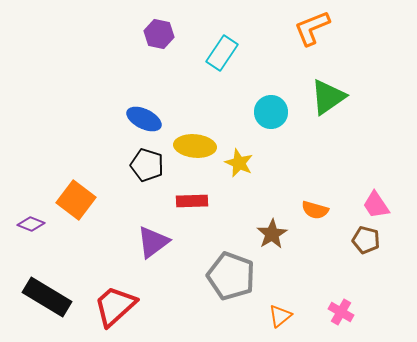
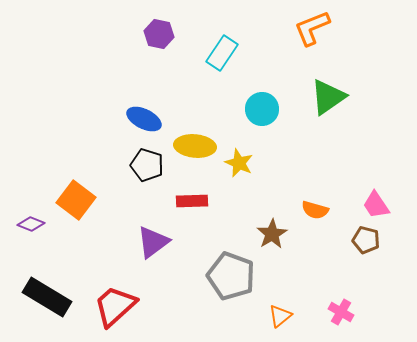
cyan circle: moved 9 px left, 3 px up
